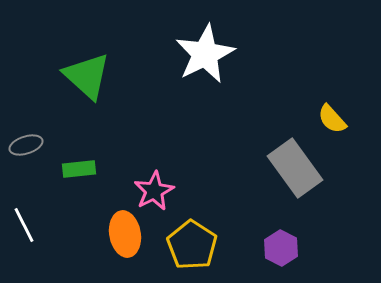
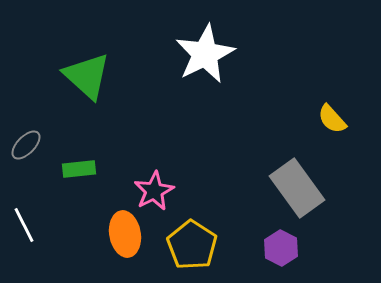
gray ellipse: rotated 28 degrees counterclockwise
gray rectangle: moved 2 px right, 20 px down
